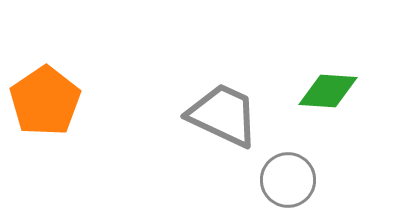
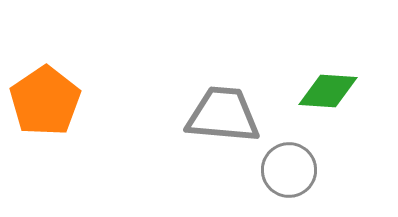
gray trapezoid: rotated 20 degrees counterclockwise
gray circle: moved 1 px right, 10 px up
